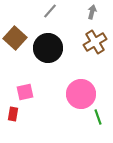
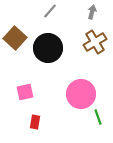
red rectangle: moved 22 px right, 8 px down
